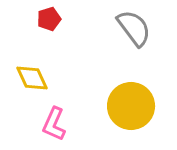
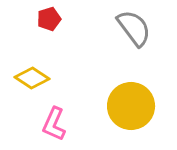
yellow diamond: rotated 32 degrees counterclockwise
